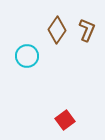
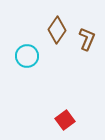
brown L-shape: moved 9 px down
